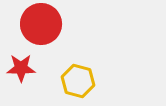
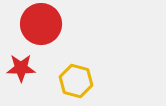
yellow hexagon: moved 2 px left
